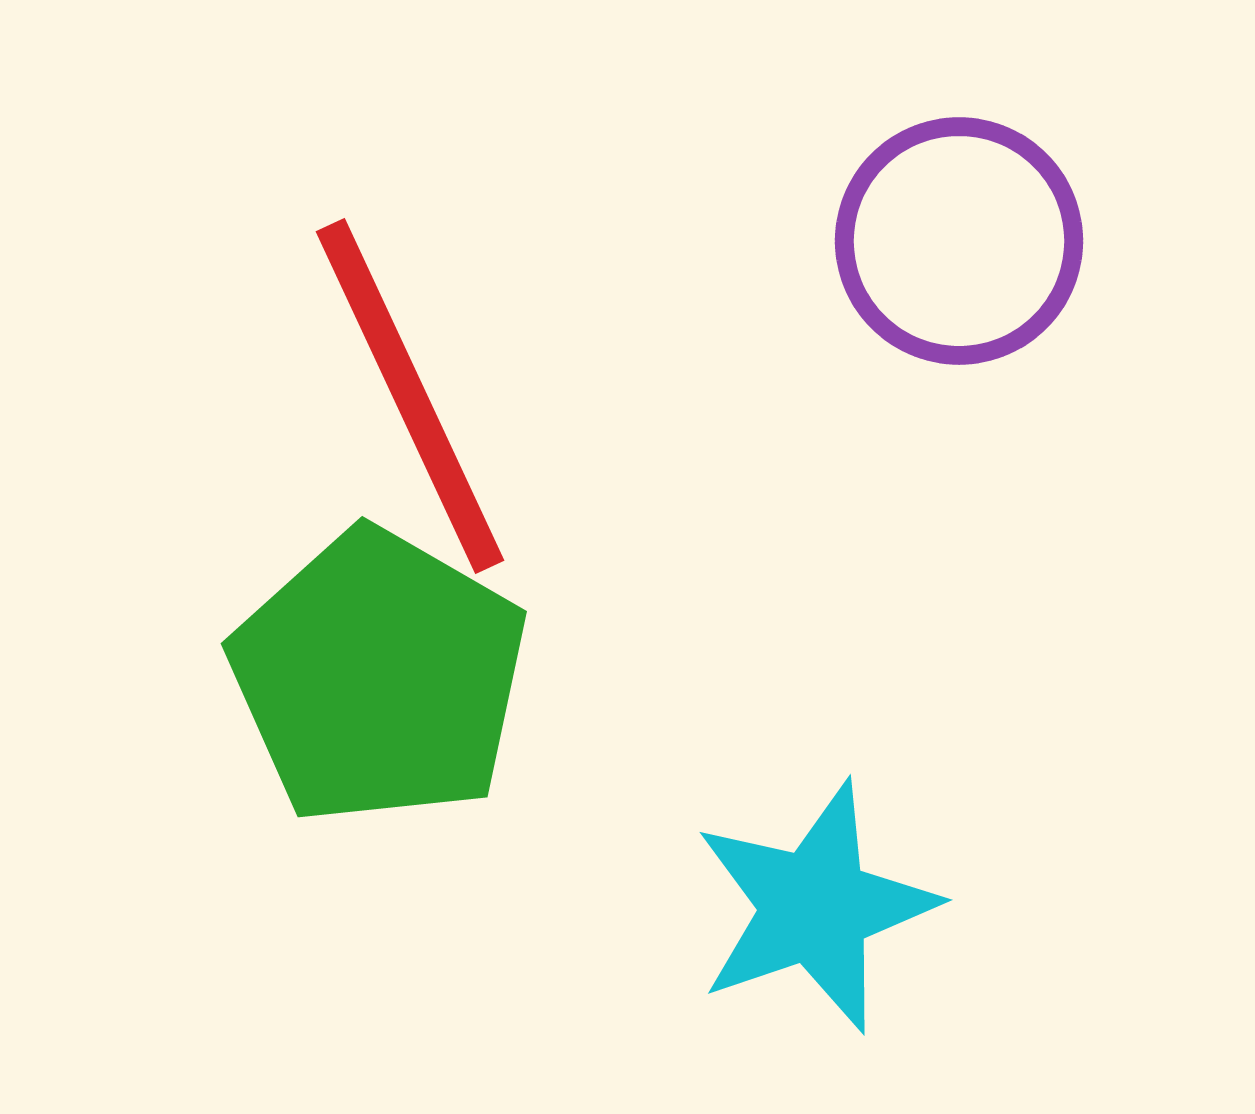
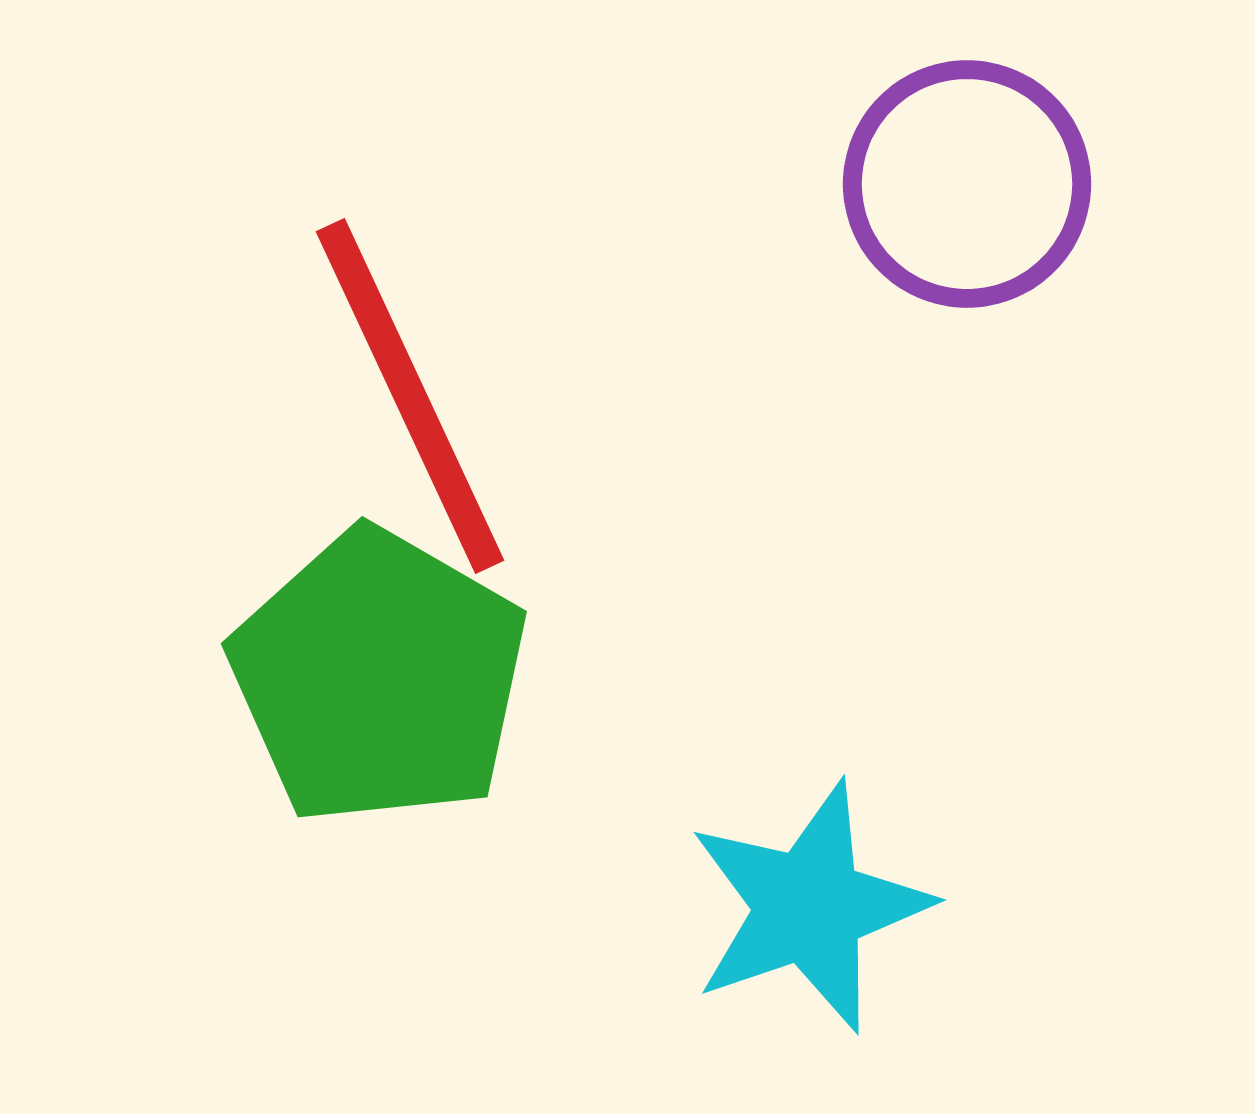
purple circle: moved 8 px right, 57 px up
cyan star: moved 6 px left
